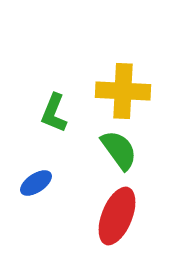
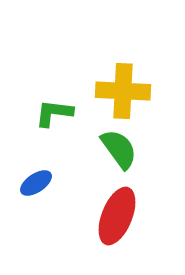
green L-shape: rotated 75 degrees clockwise
green semicircle: moved 1 px up
